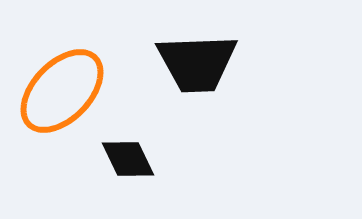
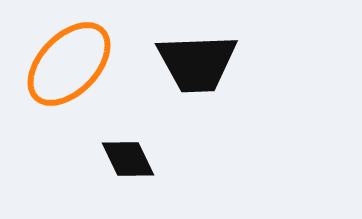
orange ellipse: moved 7 px right, 27 px up
